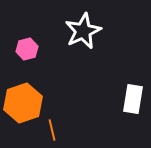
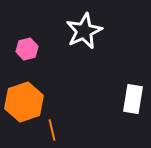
white star: moved 1 px right
orange hexagon: moved 1 px right, 1 px up
